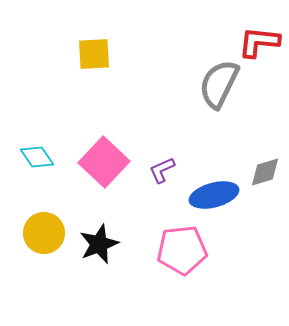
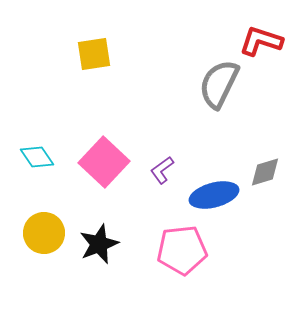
red L-shape: moved 2 px right, 1 px up; rotated 12 degrees clockwise
yellow square: rotated 6 degrees counterclockwise
purple L-shape: rotated 12 degrees counterclockwise
